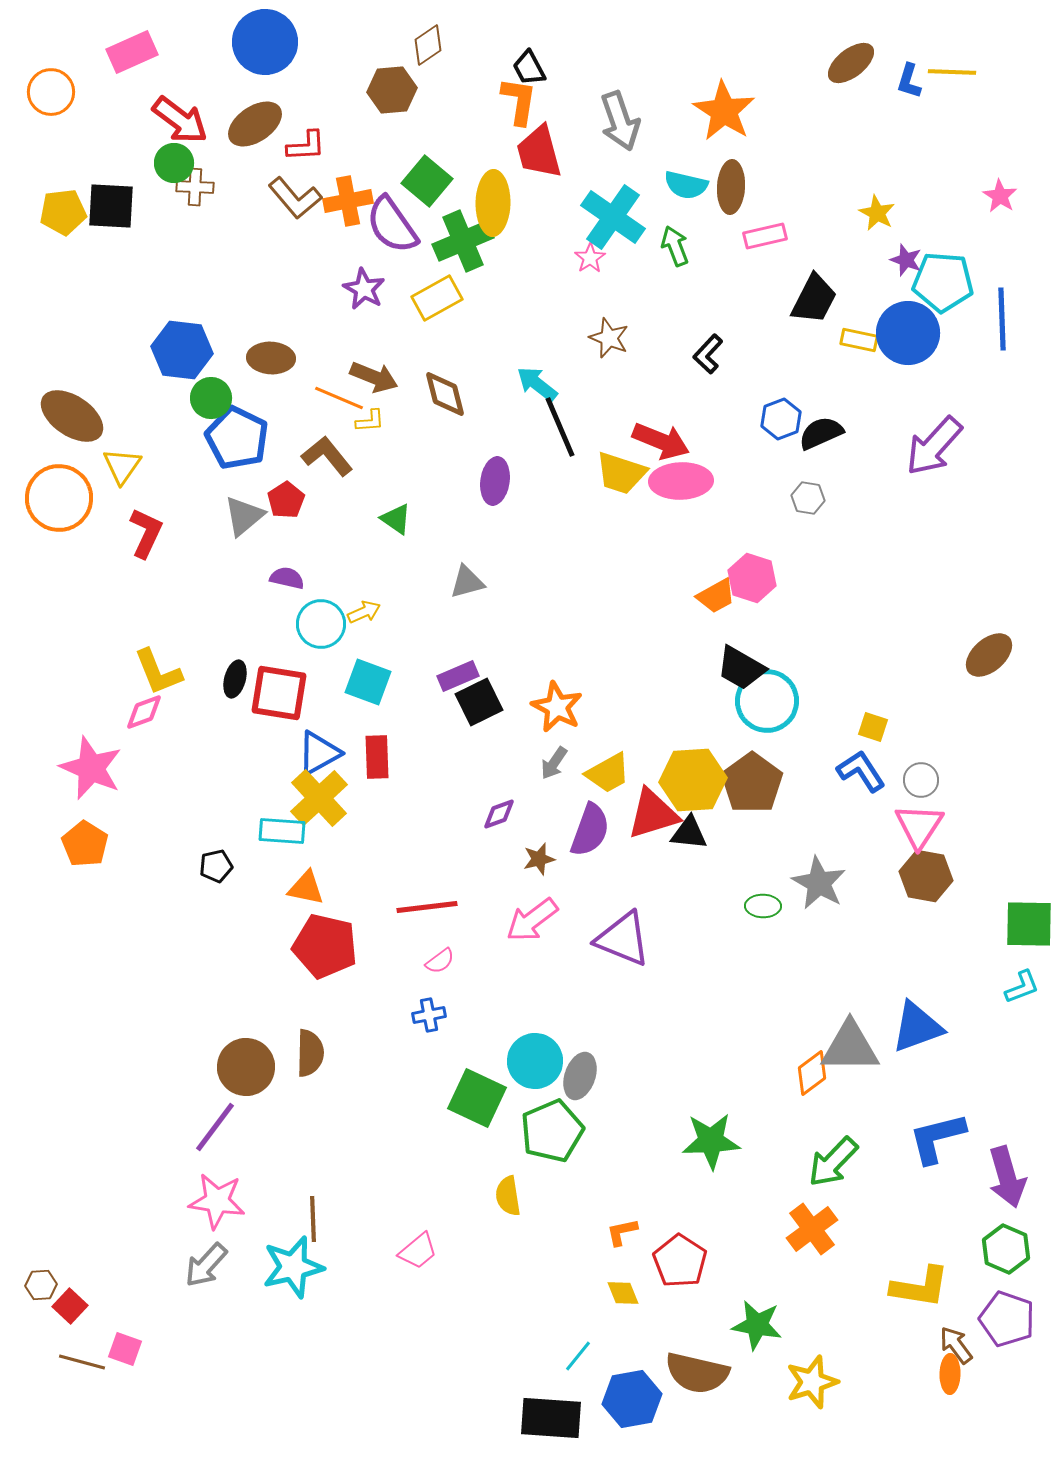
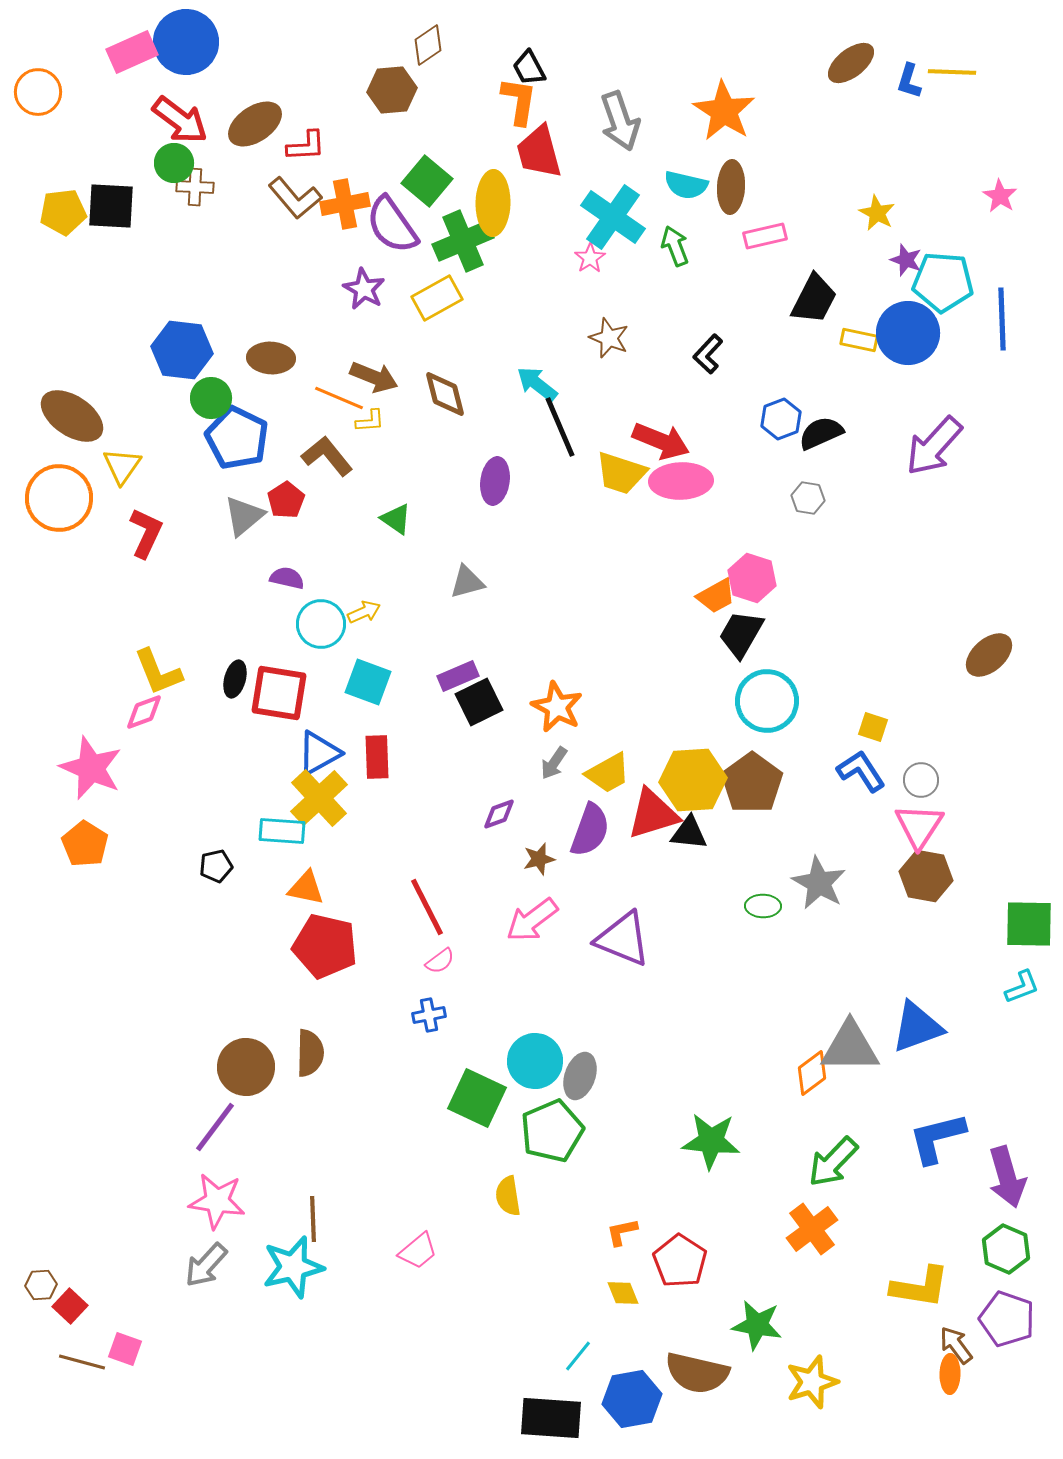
blue circle at (265, 42): moved 79 px left
orange circle at (51, 92): moved 13 px left
orange cross at (348, 201): moved 3 px left, 3 px down
black trapezoid at (741, 668): moved 34 px up; rotated 90 degrees clockwise
red line at (427, 907): rotated 70 degrees clockwise
green star at (711, 1141): rotated 8 degrees clockwise
